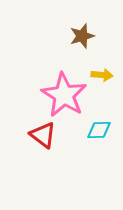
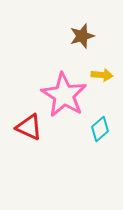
cyan diamond: moved 1 px right, 1 px up; rotated 40 degrees counterclockwise
red triangle: moved 14 px left, 8 px up; rotated 12 degrees counterclockwise
